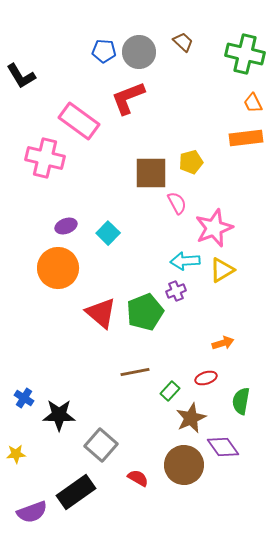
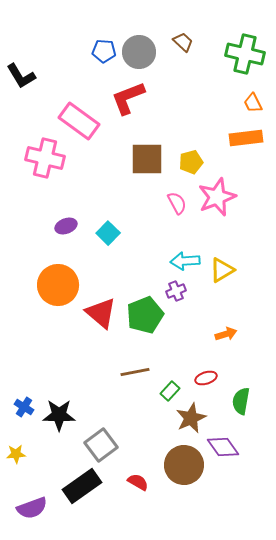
brown square: moved 4 px left, 14 px up
pink star: moved 3 px right, 31 px up
orange circle: moved 17 px down
green pentagon: moved 3 px down
orange arrow: moved 3 px right, 9 px up
blue cross: moved 9 px down
gray square: rotated 12 degrees clockwise
red semicircle: moved 4 px down
black rectangle: moved 6 px right, 6 px up
purple semicircle: moved 4 px up
